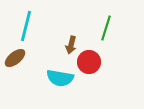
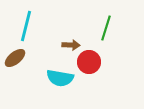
brown arrow: rotated 102 degrees counterclockwise
